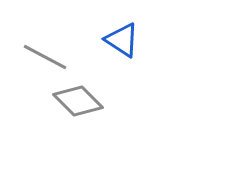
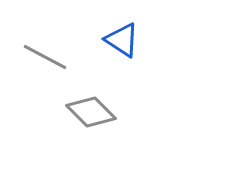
gray diamond: moved 13 px right, 11 px down
